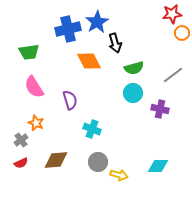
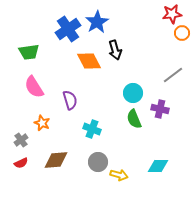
blue cross: rotated 20 degrees counterclockwise
black arrow: moved 7 px down
green semicircle: moved 51 px down; rotated 84 degrees clockwise
orange star: moved 6 px right
